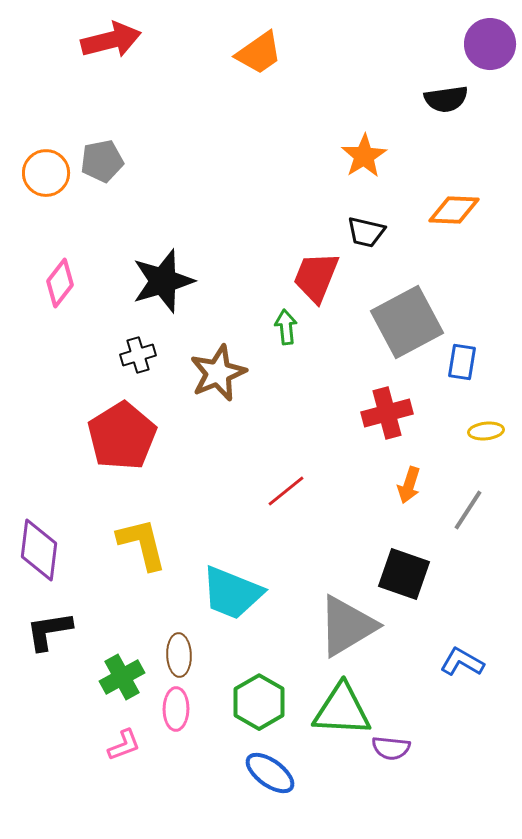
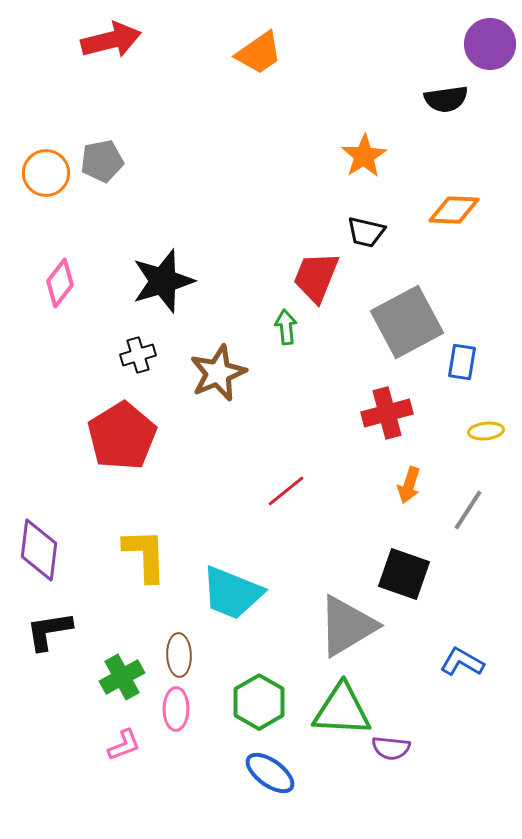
yellow L-shape: moved 3 px right, 11 px down; rotated 12 degrees clockwise
